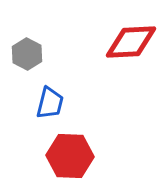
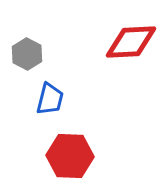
blue trapezoid: moved 4 px up
